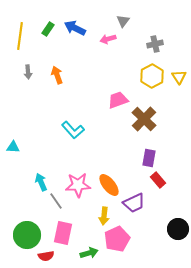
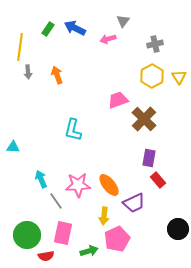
yellow line: moved 11 px down
cyan L-shape: rotated 55 degrees clockwise
cyan arrow: moved 3 px up
green arrow: moved 2 px up
